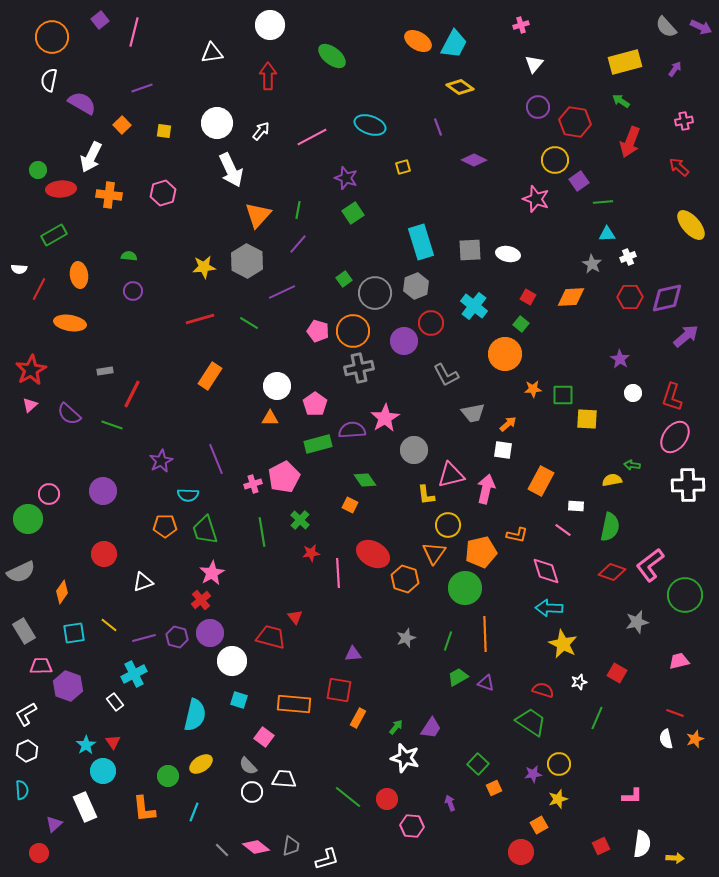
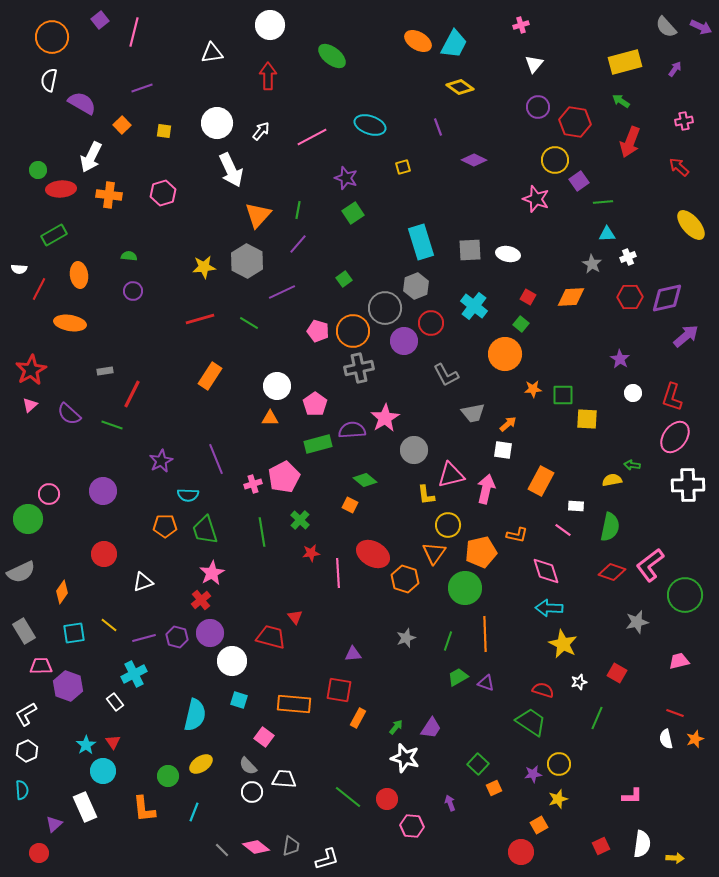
gray circle at (375, 293): moved 10 px right, 15 px down
green diamond at (365, 480): rotated 15 degrees counterclockwise
